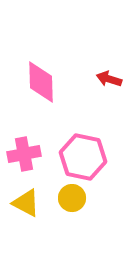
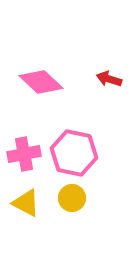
pink diamond: rotated 45 degrees counterclockwise
pink hexagon: moved 9 px left, 4 px up
